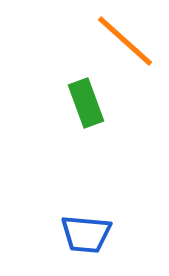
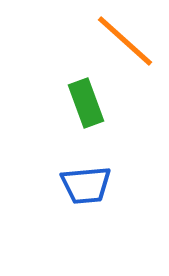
blue trapezoid: moved 49 px up; rotated 10 degrees counterclockwise
